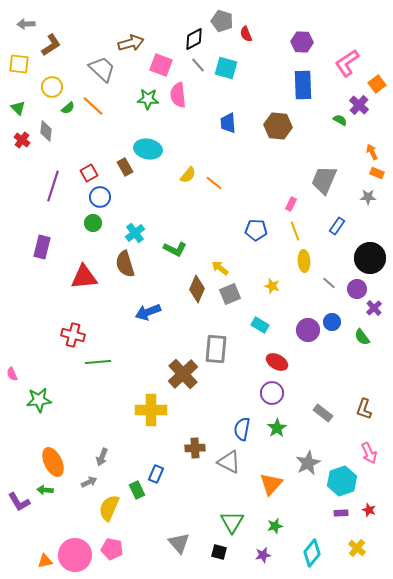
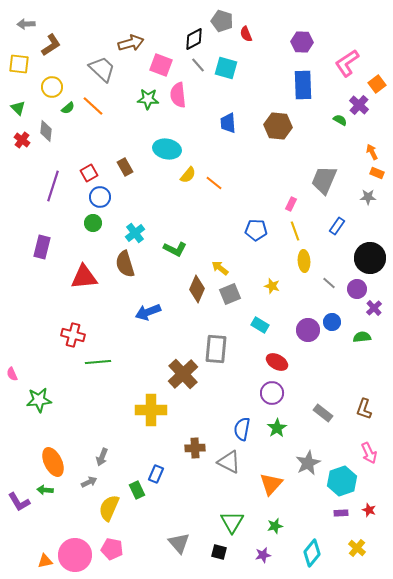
cyan ellipse at (148, 149): moved 19 px right
green semicircle at (362, 337): rotated 120 degrees clockwise
